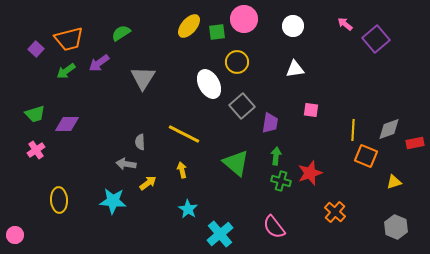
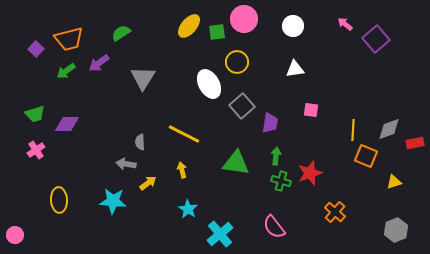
green triangle at (236, 163): rotated 32 degrees counterclockwise
gray hexagon at (396, 227): moved 3 px down; rotated 15 degrees clockwise
